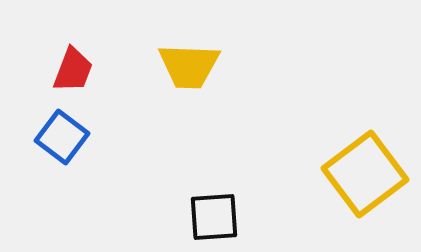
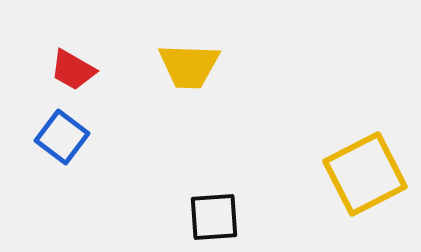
red trapezoid: rotated 99 degrees clockwise
yellow square: rotated 10 degrees clockwise
